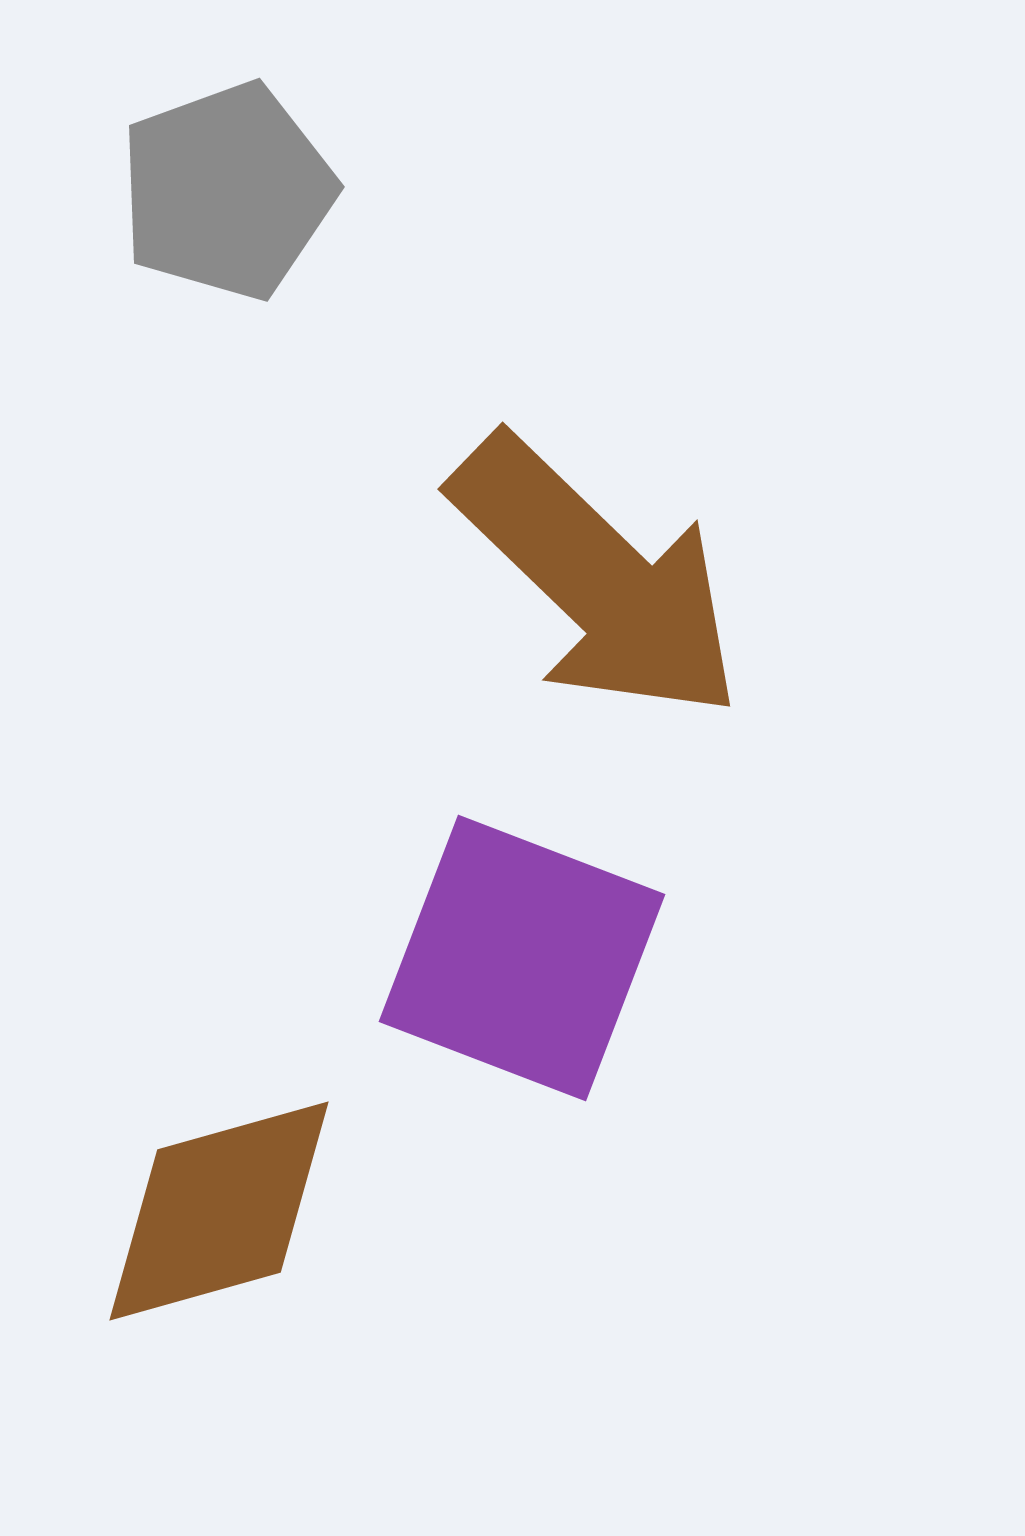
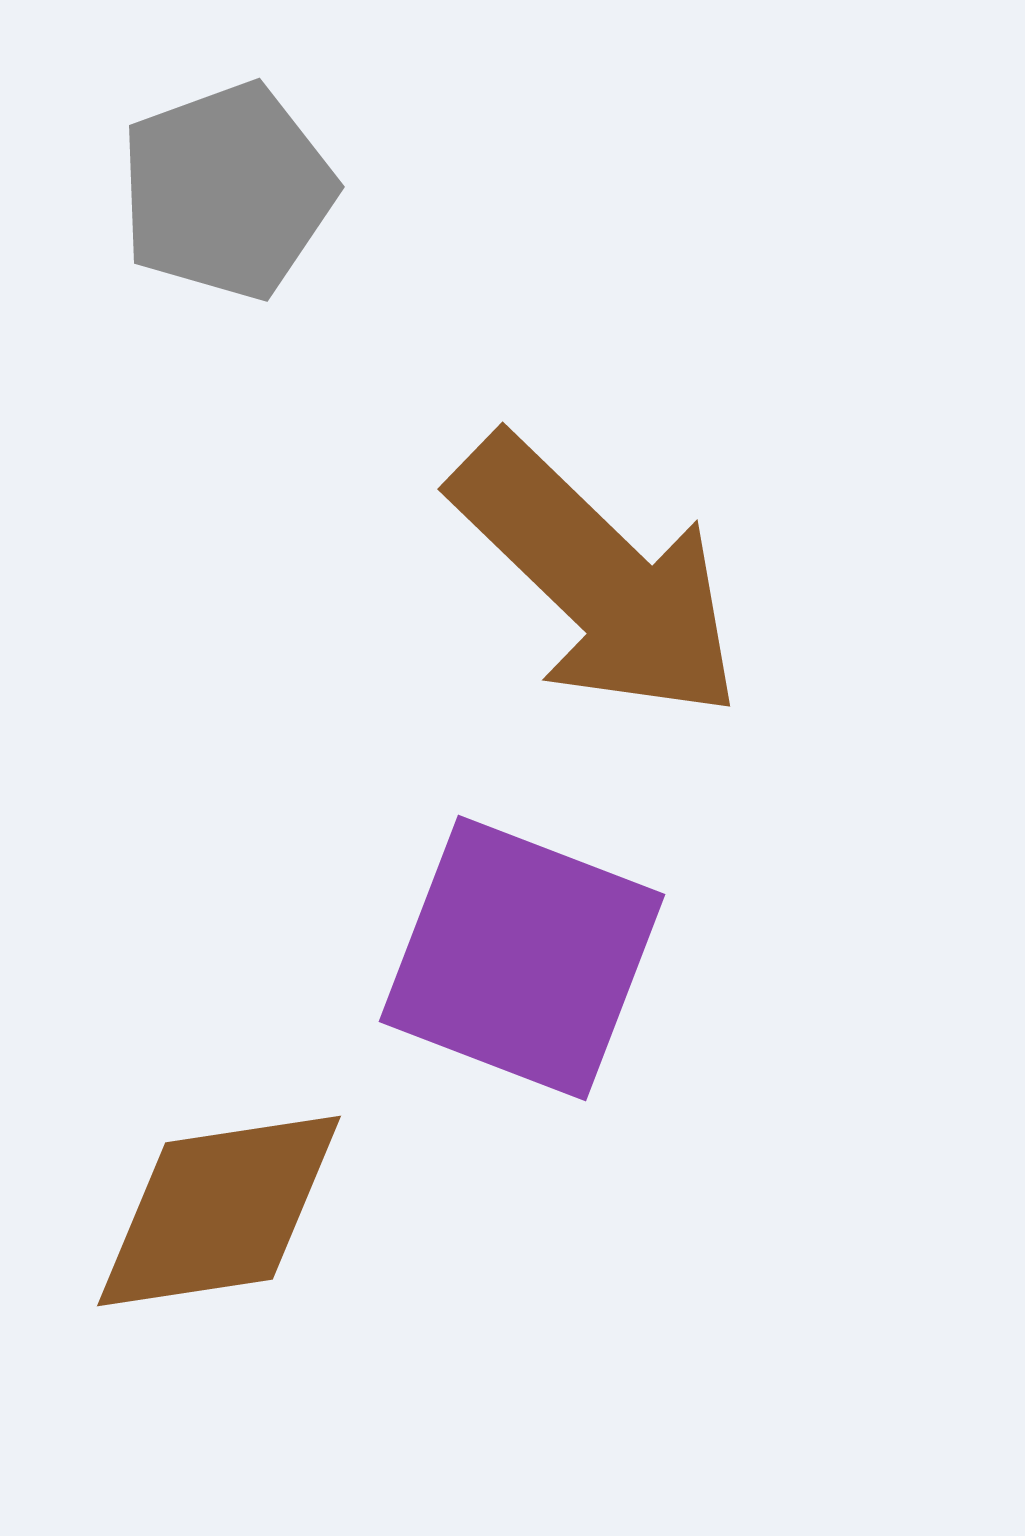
brown diamond: rotated 7 degrees clockwise
